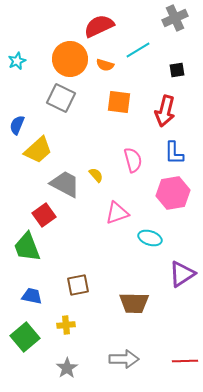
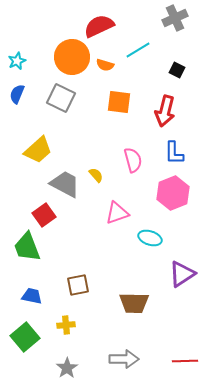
orange circle: moved 2 px right, 2 px up
black square: rotated 35 degrees clockwise
blue semicircle: moved 31 px up
pink hexagon: rotated 12 degrees counterclockwise
